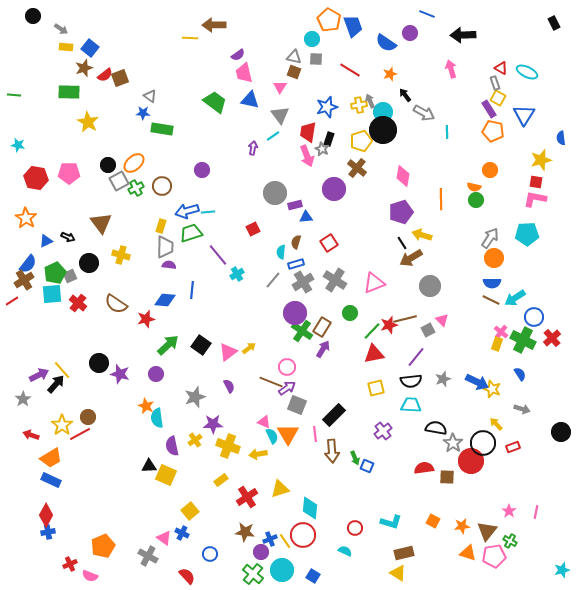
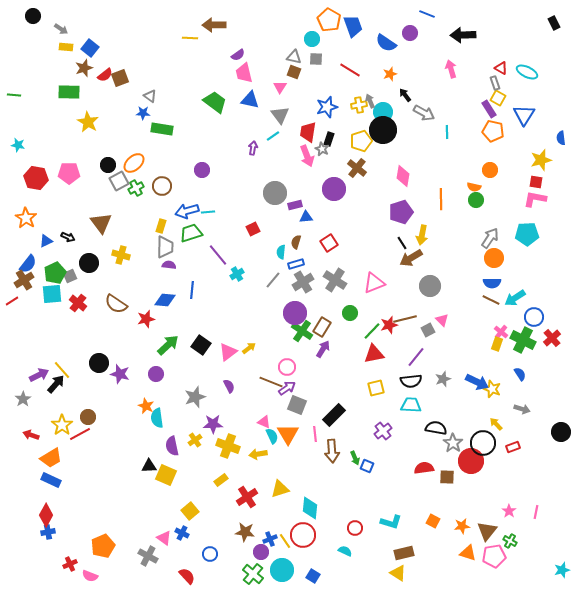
yellow arrow at (422, 235): rotated 96 degrees counterclockwise
